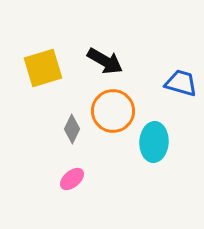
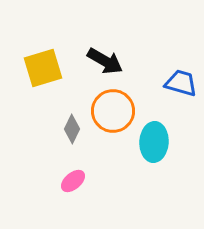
pink ellipse: moved 1 px right, 2 px down
